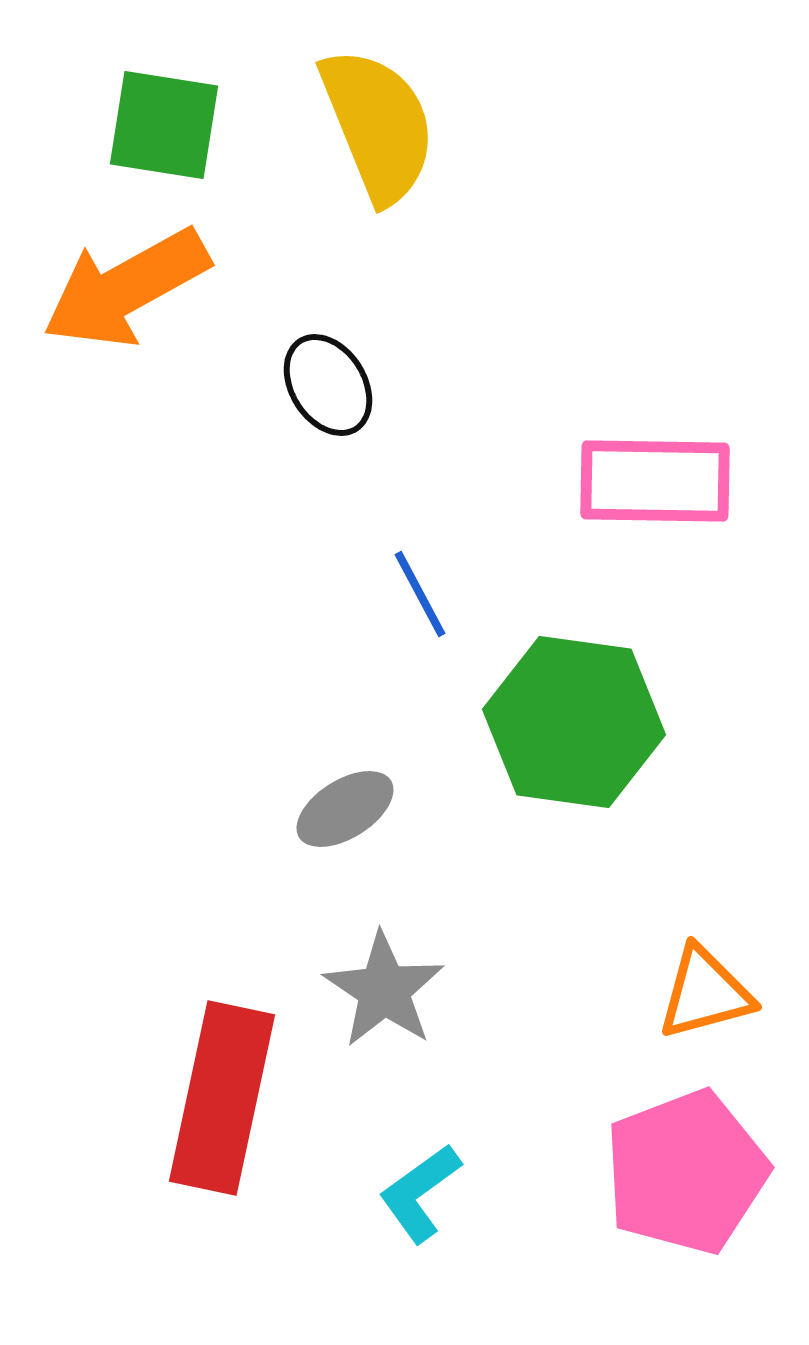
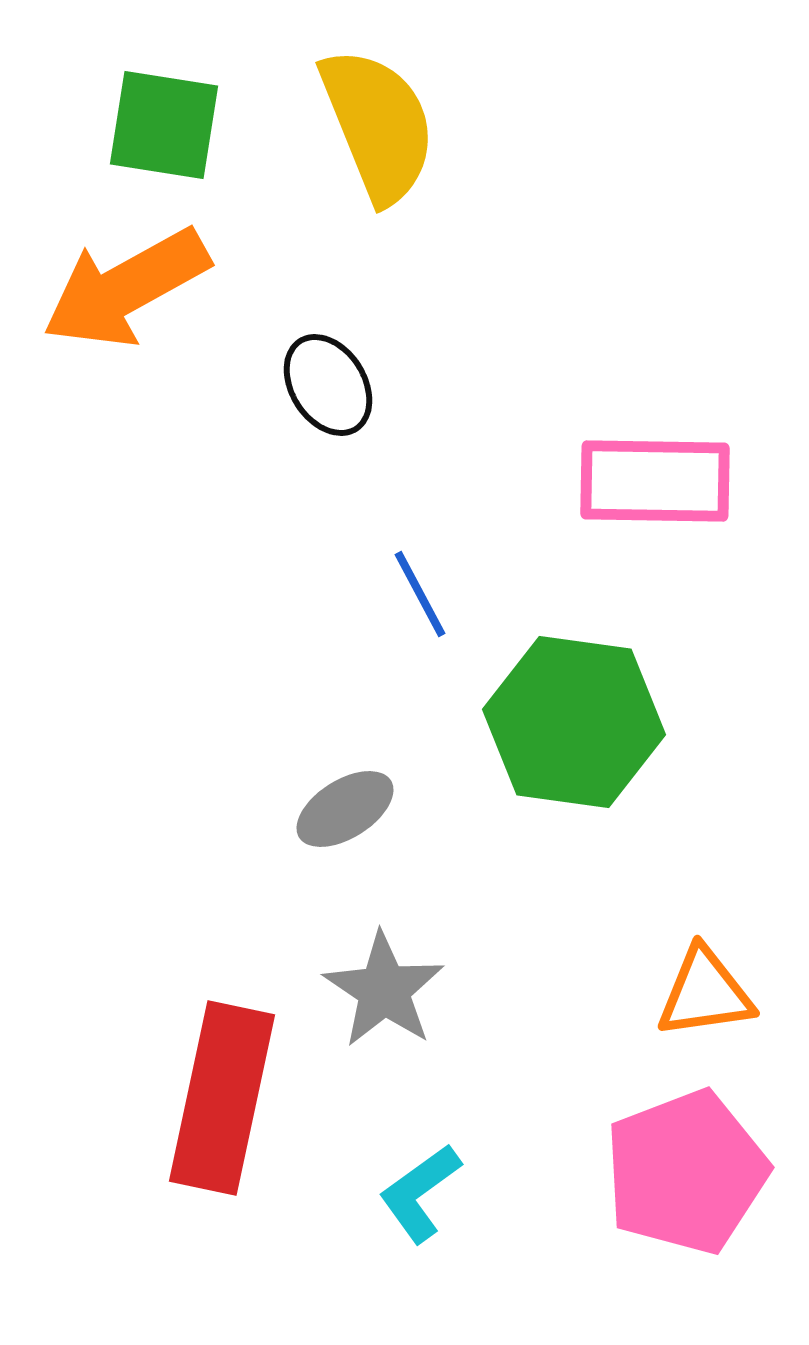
orange triangle: rotated 7 degrees clockwise
